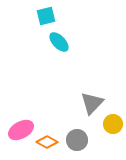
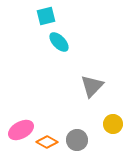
gray triangle: moved 17 px up
